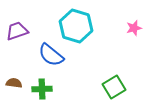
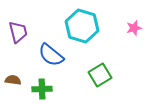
cyan hexagon: moved 6 px right
purple trapezoid: moved 1 px right, 1 px down; rotated 95 degrees clockwise
brown semicircle: moved 1 px left, 3 px up
green square: moved 14 px left, 12 px up
